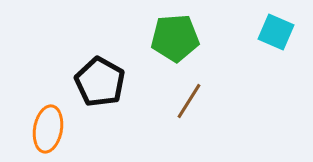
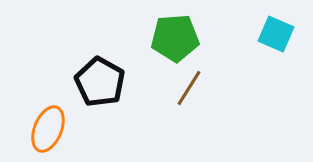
cyan square: moved 2 px down
brown line: moved 13 px up
orange ellipse: rotated 12 degrees clockwise
